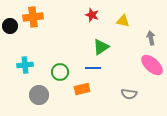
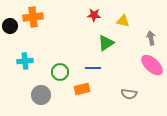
red star: moved 2 px right; rotated 16 degrees counterclockwise
green triangle: moved 5 px right, 4 px up
cyan cross: moved 4 px up
gray circle: moved 2 px right
